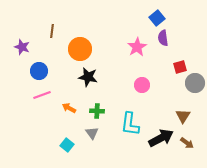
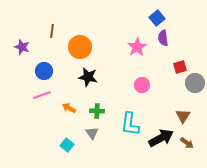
orange circle: moved 2 px up
blue circle: moved 5 px right
